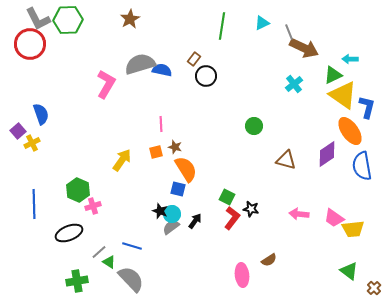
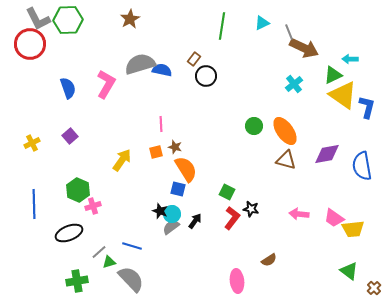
blue semicircle at (41, 114): moved 27 px right, 26 px up
purple square at (18, 131): moved 52 px right, 5 px down
orange ellipse at (350, 131): moved 65 px left
purple diamond at (327, 154): rotated 24 degrees clockwise
green square at (227, 197): moved 5 px up
green triangle at (109, 262): rotated 48 degrees counterclockwise
pink ellipse at (242, 275): moved 5 px left, 6 px down
